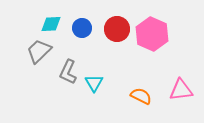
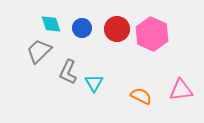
cyan diamond: rotated 75 degrees clockwise
